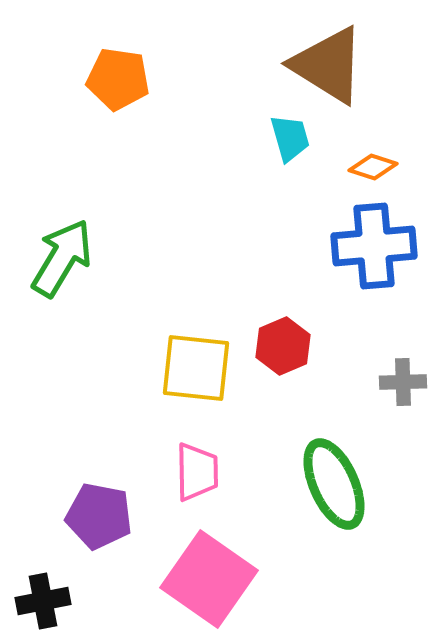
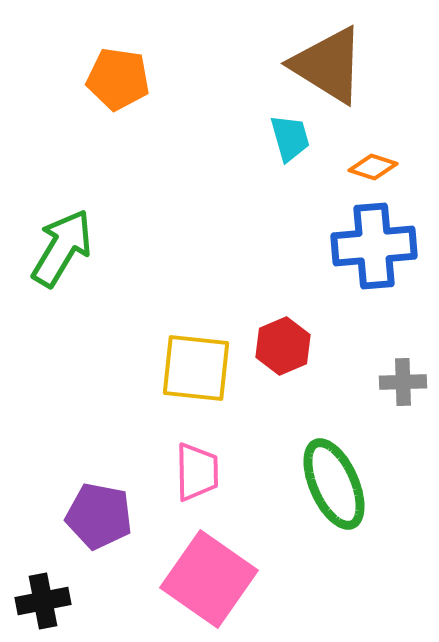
green arrow: moved 10 px up
